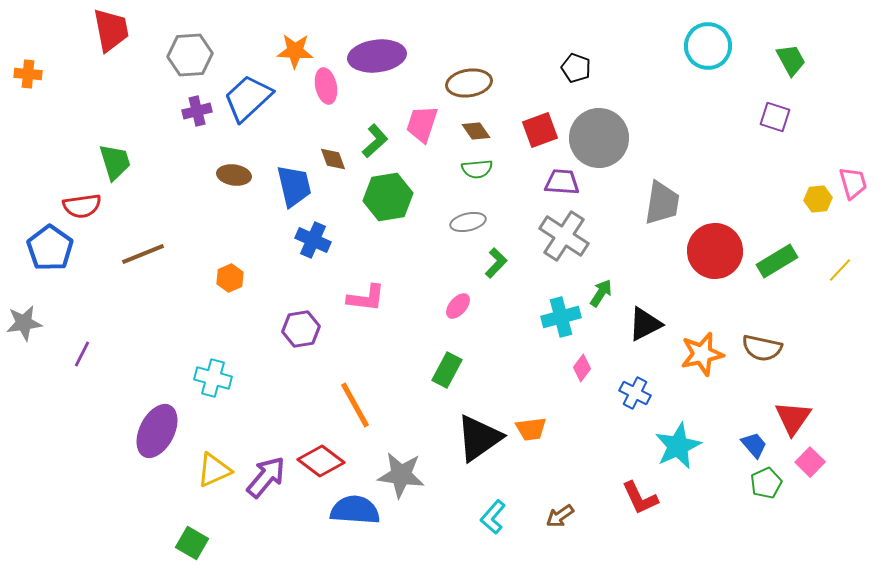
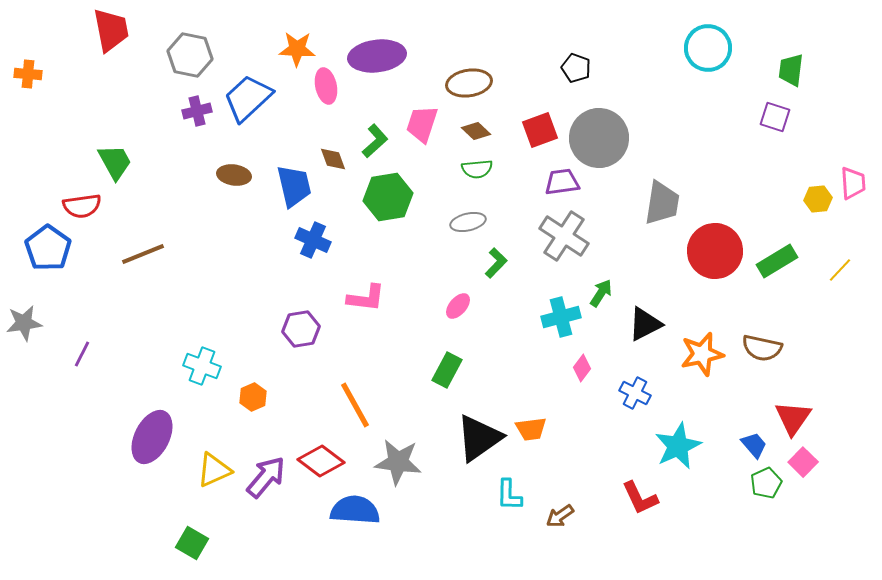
cyan circle at (708, 46): moved 2 px down
orange star at (295, 51): moved 2 px right, 2 px up
gray hexagon at (190, 55): rotated 15 degrees clockwise
green trapezoid at (791, 60): moved 10 px down; rotated 144 degrees counterclockwise
brown diamond at (476, 131): rotated 12 degrees counterclockwise
green trapezoid at (115, 162): rotated 12 degrees counterclockwise
purple trapezoid at (562, 182): rotated 12 degrees counterclockwise
pink trapezoid at (853, 183): rotated 12 degrees clockwise
blue pentagon at (50, 248): moved 2 px left
orange hexagon at (230, 278): moved 23 px right, 119 px down
cyan cross at (213, 378): moved 11 px left, 12 px up; rotated 6 degrees clockwise
purple ellipse at (157, 431): moved 5 px left, 6 px down
pink square at (810, 462): moved 7 px left
gray star at (401, 475): moved 3 px left, 13 px up
cyan L-shape at (493, 517): moved 16 px right, 22 px up; rotated 40 degrees counterclockwise
